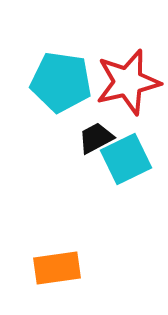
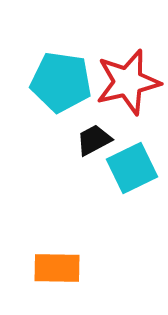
black trapezoid: moved 2 px left, 2 px down
cyan square: moved 6 px right, 9 px down
orange rectangle: rotated 9 degrees clockwise
